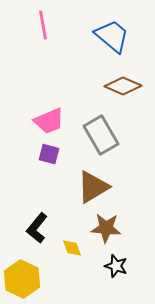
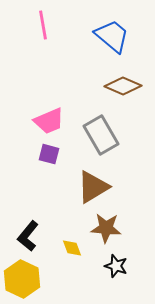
black L-shape: moved 9 px left, 8 px down
